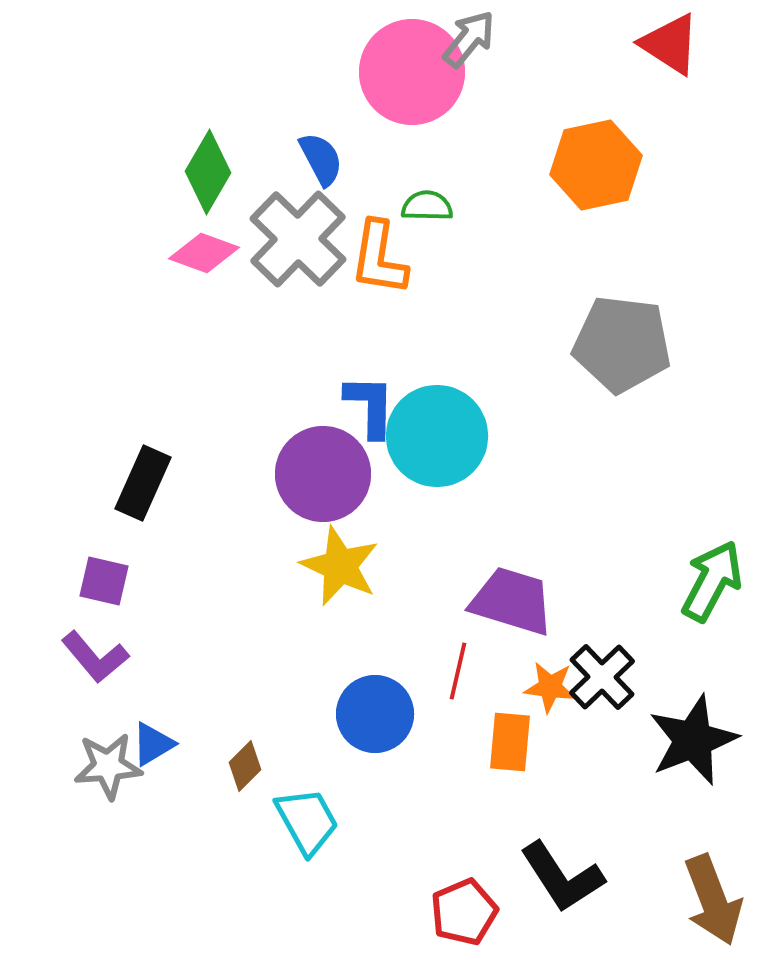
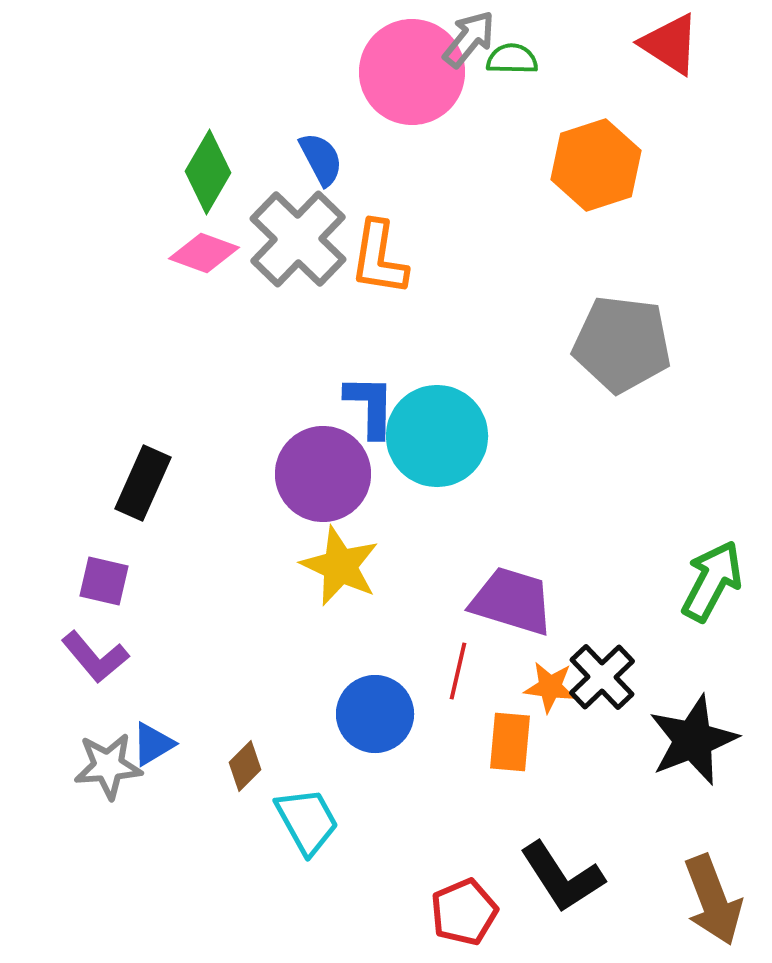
orange hexagon: rotated 6 degrees counterclockwise
green semicircle: moved 85 px right, 147 px up
